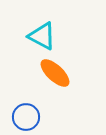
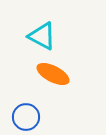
orange ellipse: moved 2 px left, 1 px down; rotated 16 degrees counterclockwise
